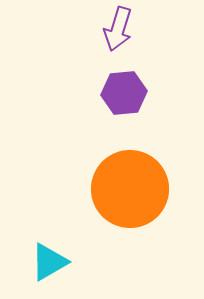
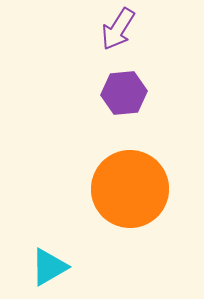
purple arrow: rotated 15 degrees clockwise
cyan triangle: moved 5 px down
